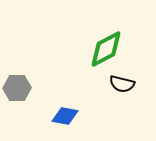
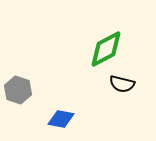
gray hexagon: moved 1 px right, 2 px down; rotated 20 degrees clockwise
blue diamond: moved 4 px left, 3 px down
